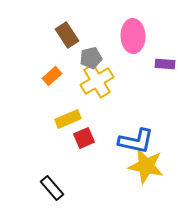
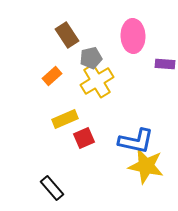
yellow rectangle: moved 3 px left
